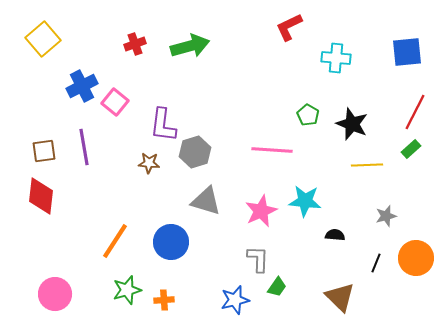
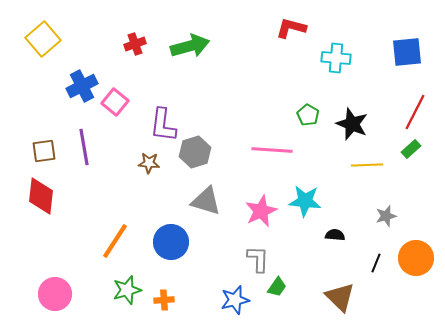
red L-shape: moved 2 px right, 1 px down; rotated 40 degrees clockwise
